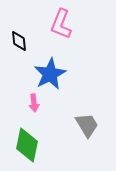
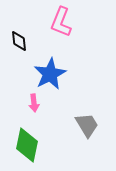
pink L-shape: moved 2 px up
